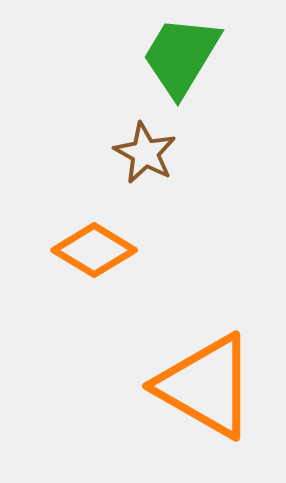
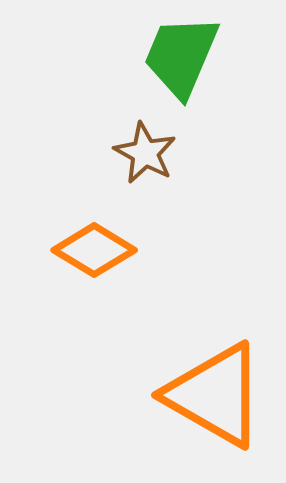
green trapezoid: rotated 8 degrees counterclockwise
orange triangle: moved 9 px right, 9 px down
